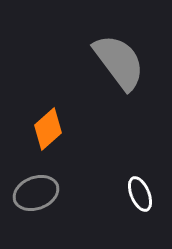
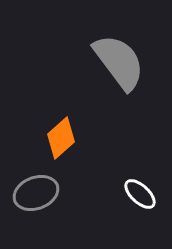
orange diamond: moved 13 px right, 9 px down
white ellipse: rotated 24 degrees counterclockwise
